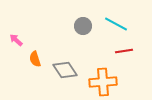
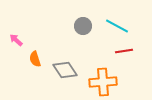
cyan line: moved 1 px right, 2 px down
